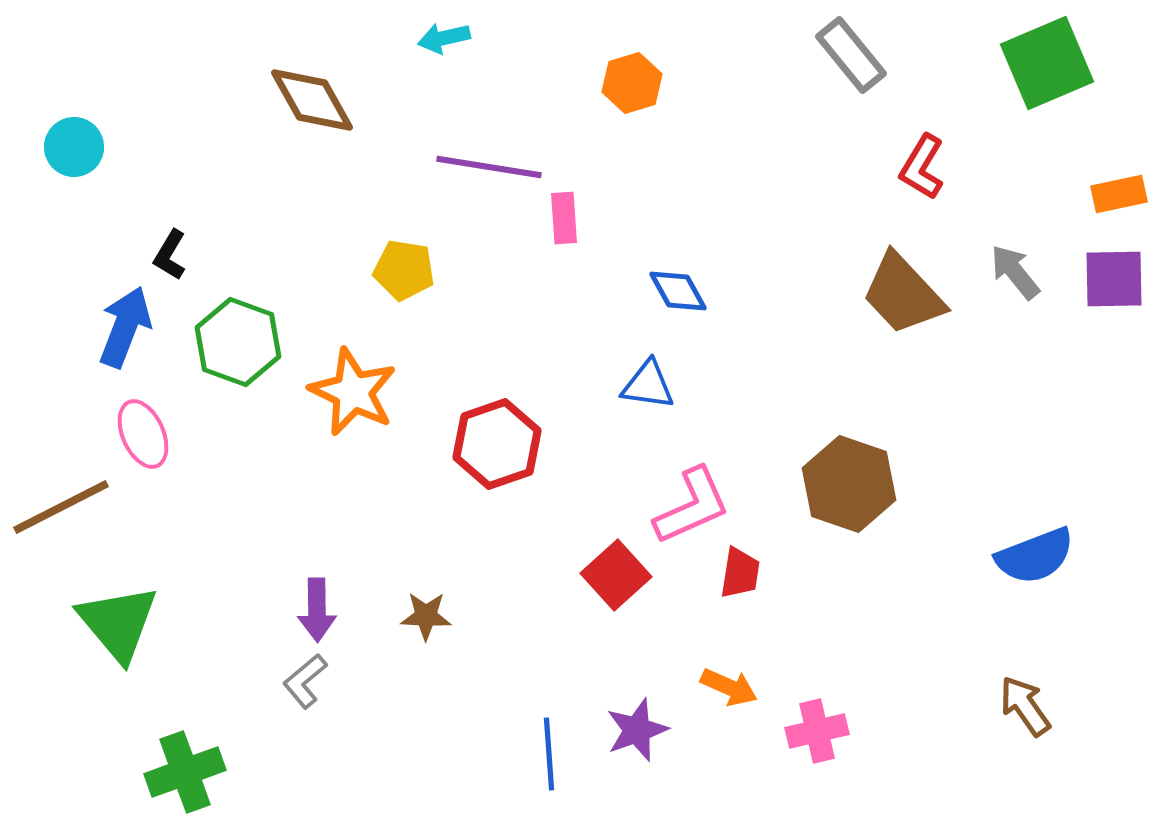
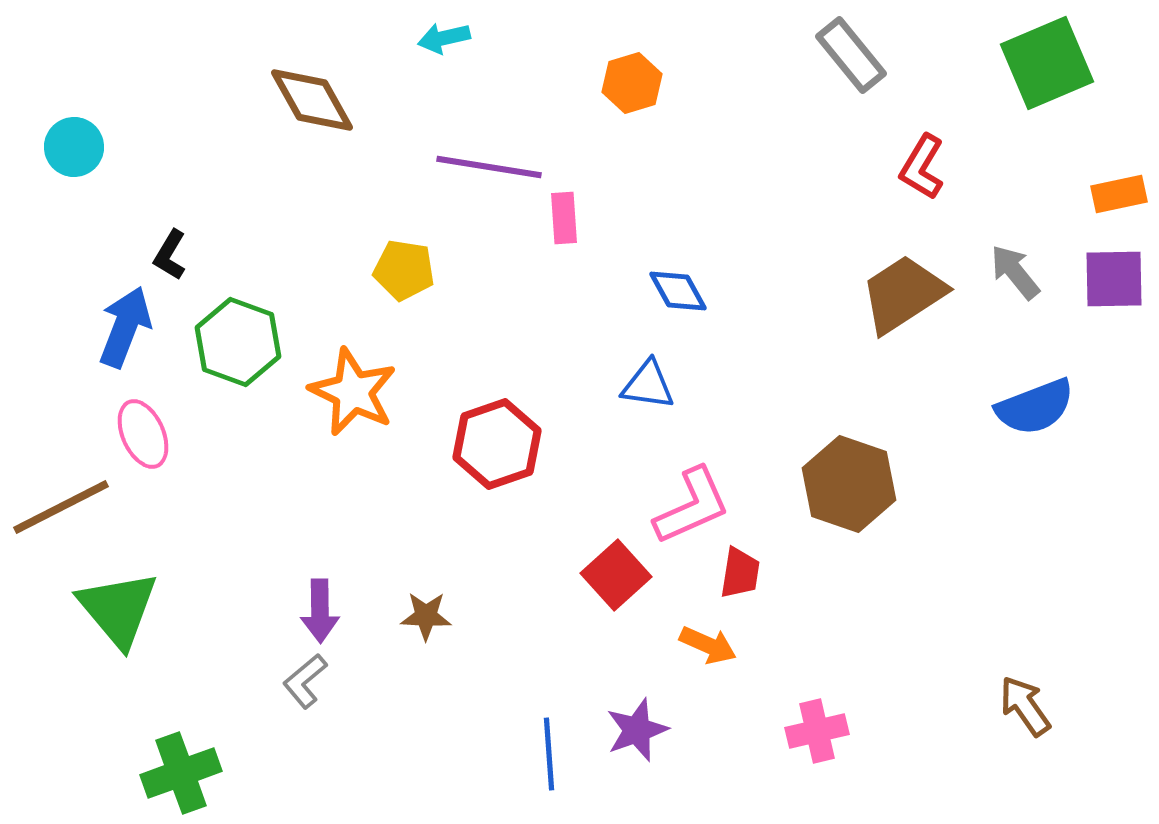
brown trapezoid: rotated 100 degrees clockwise
blue semicircle: moved 149 px up
purple arrow: moved 3 px right, 1 px down
green triangle: moved 14 px up
orange arrow: moved 21 px left, 42 px up
green cross: moved 4 px left, 1 px down
